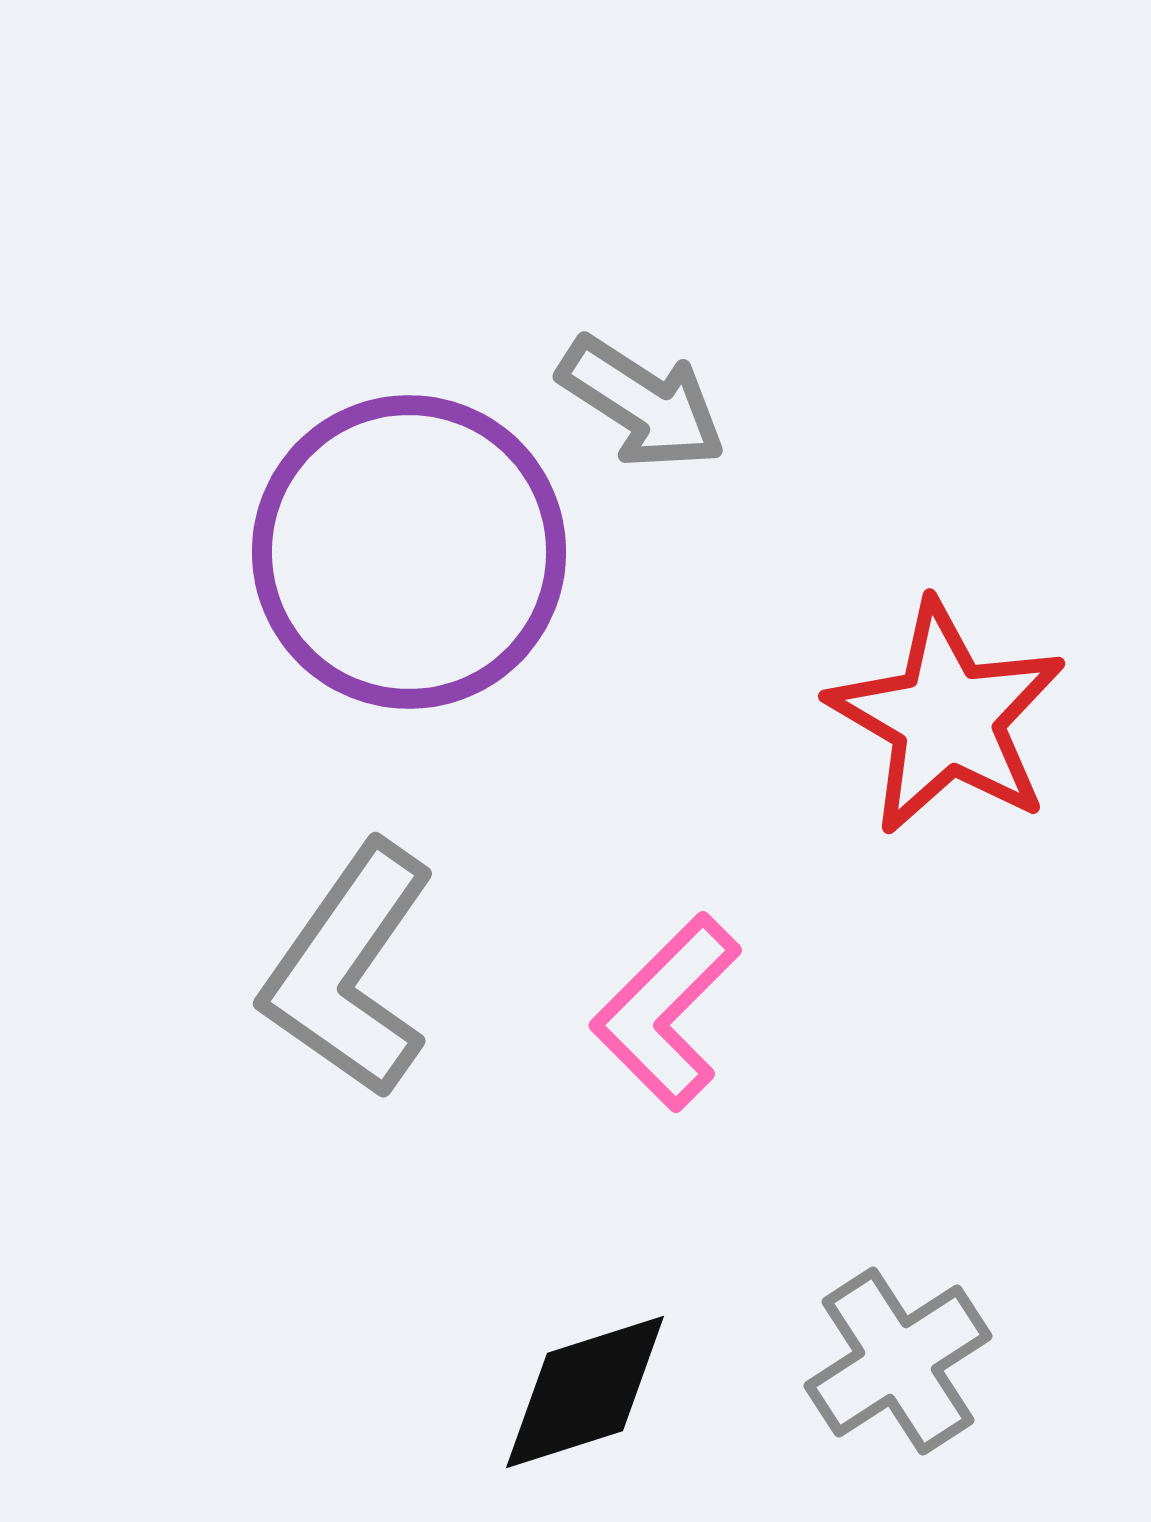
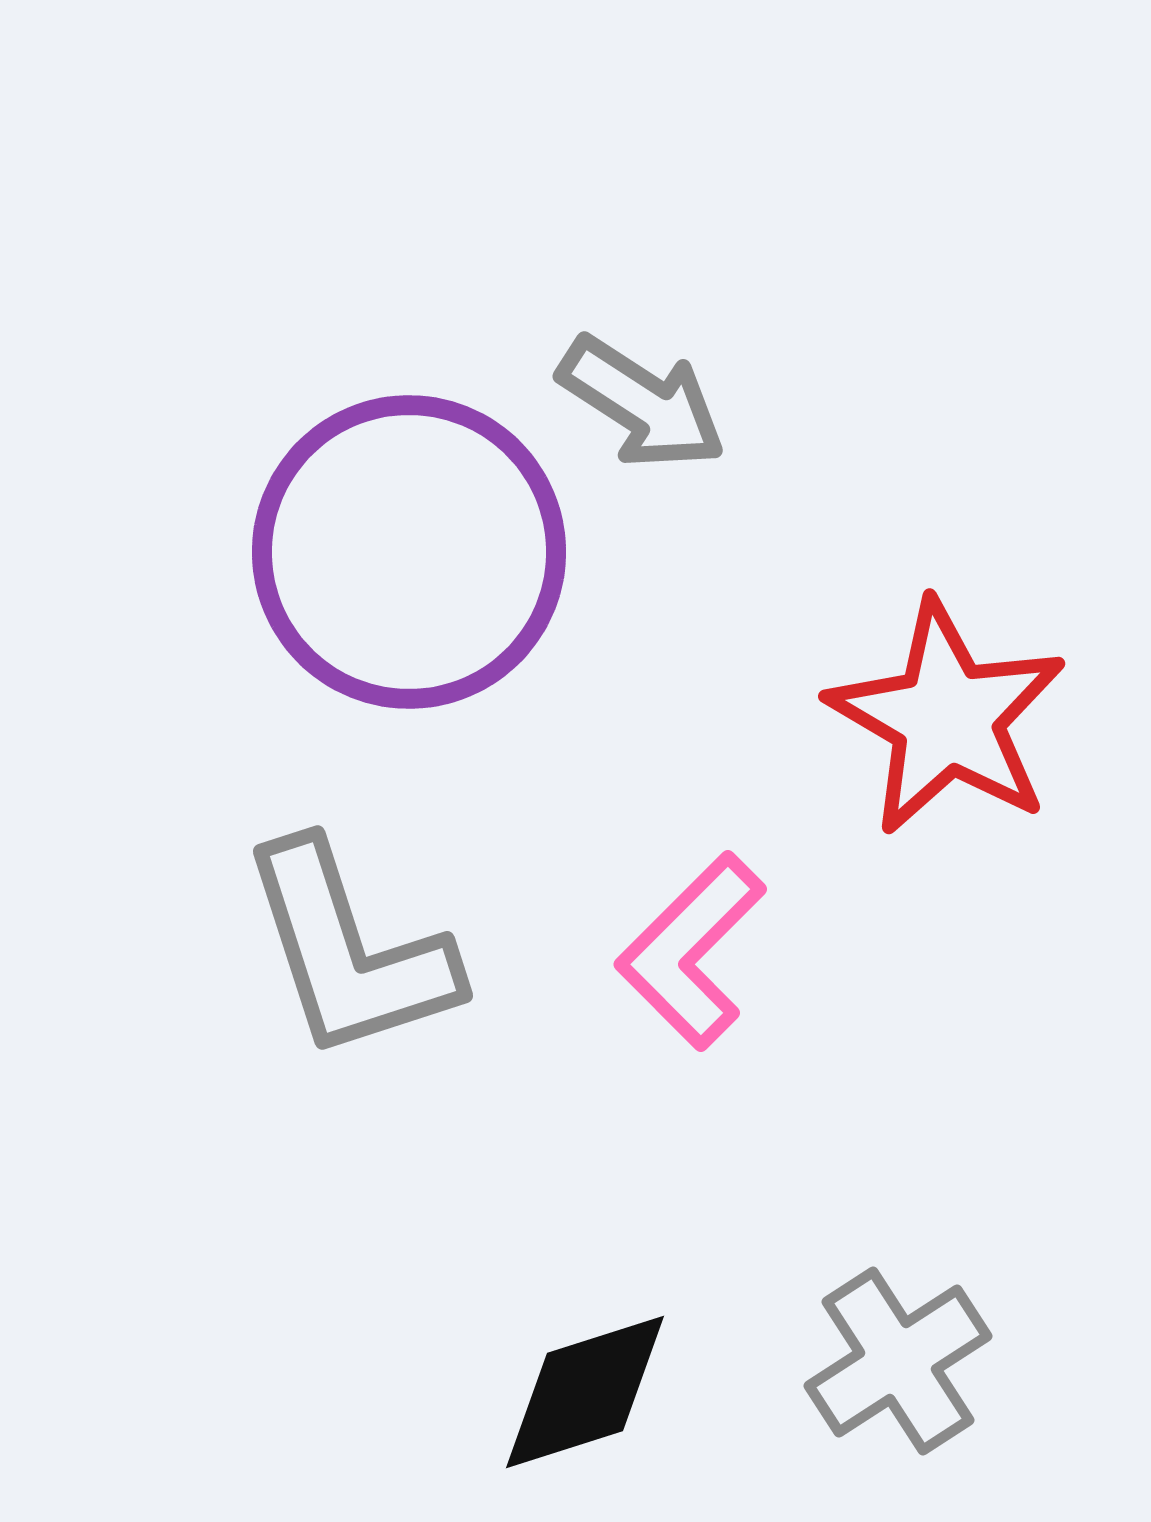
gray L-shape: moved 19 px up; rotated 53 degrees counterclockwise
pink L-shape: moved 25 px right, 61 px up
